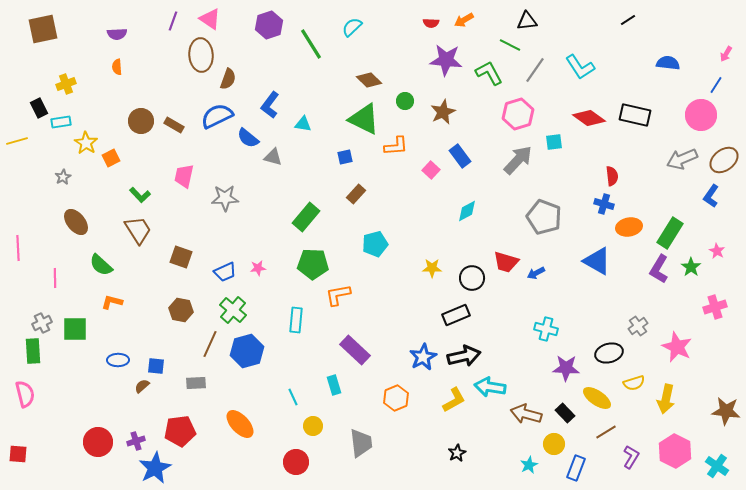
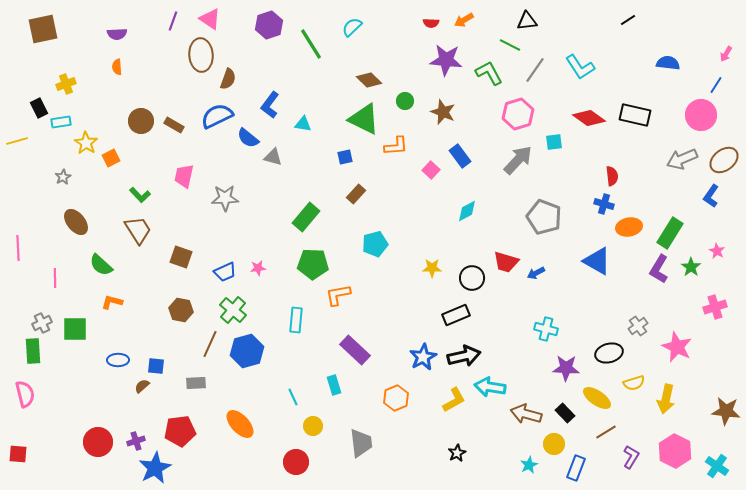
brown star at (443, 112): rotated 25 degrees counterclockwise
